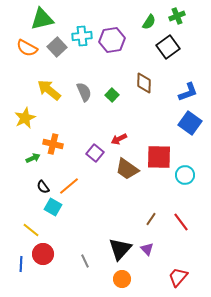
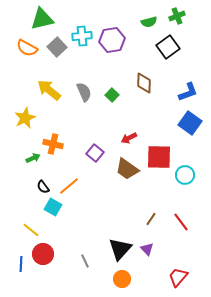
green semicircle: rotated 42 degrees clockwise
red arrow: moved 10 px right, 1 px up
